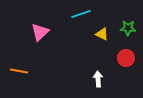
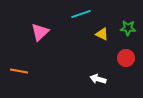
white arrow: rotated 70 degrees counterclockwise
